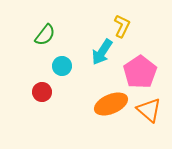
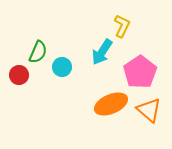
green semicircle: moved 7 px left, 17 px down; rotated 15 degrees counterclockwise
cyan circle: moved 1 px down
red circle: moved 23 px left, 17 px up
